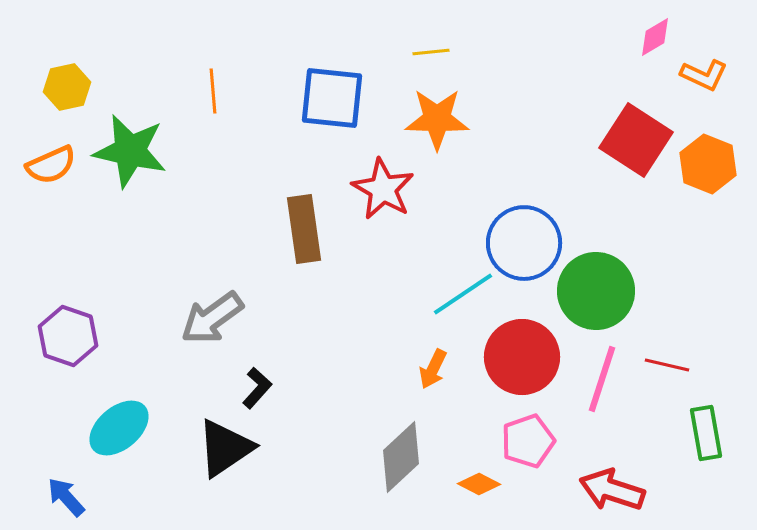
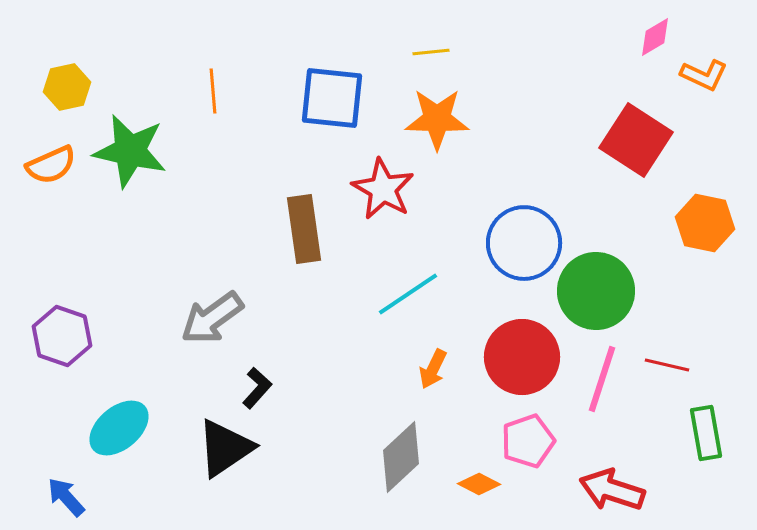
orange hexagon: moved 3 px left, 59 px down; rotated 10 degrees counterclockwise
cyan line: moved 55 px left
purple hexagon: moved 6 px left
